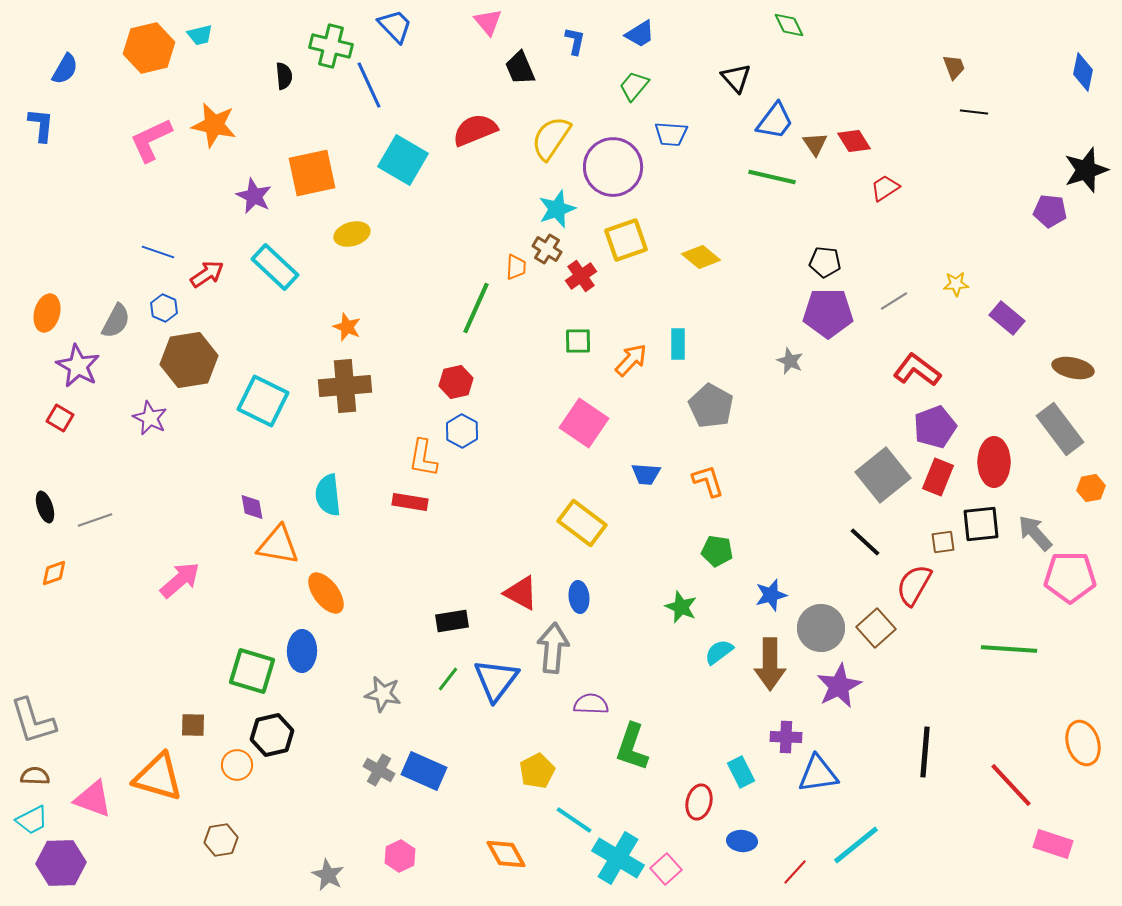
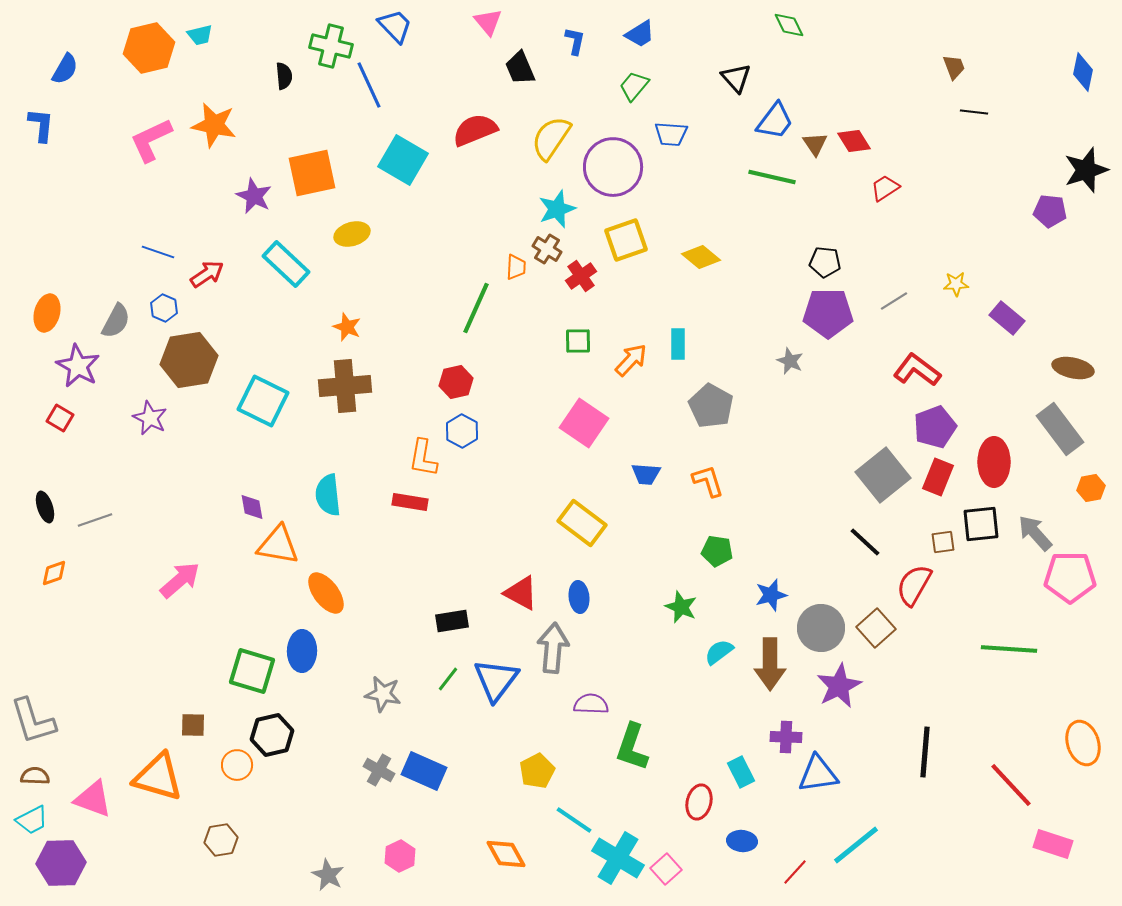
cyan rectangle at (275, 267): moved 11 px right, 3 px up
